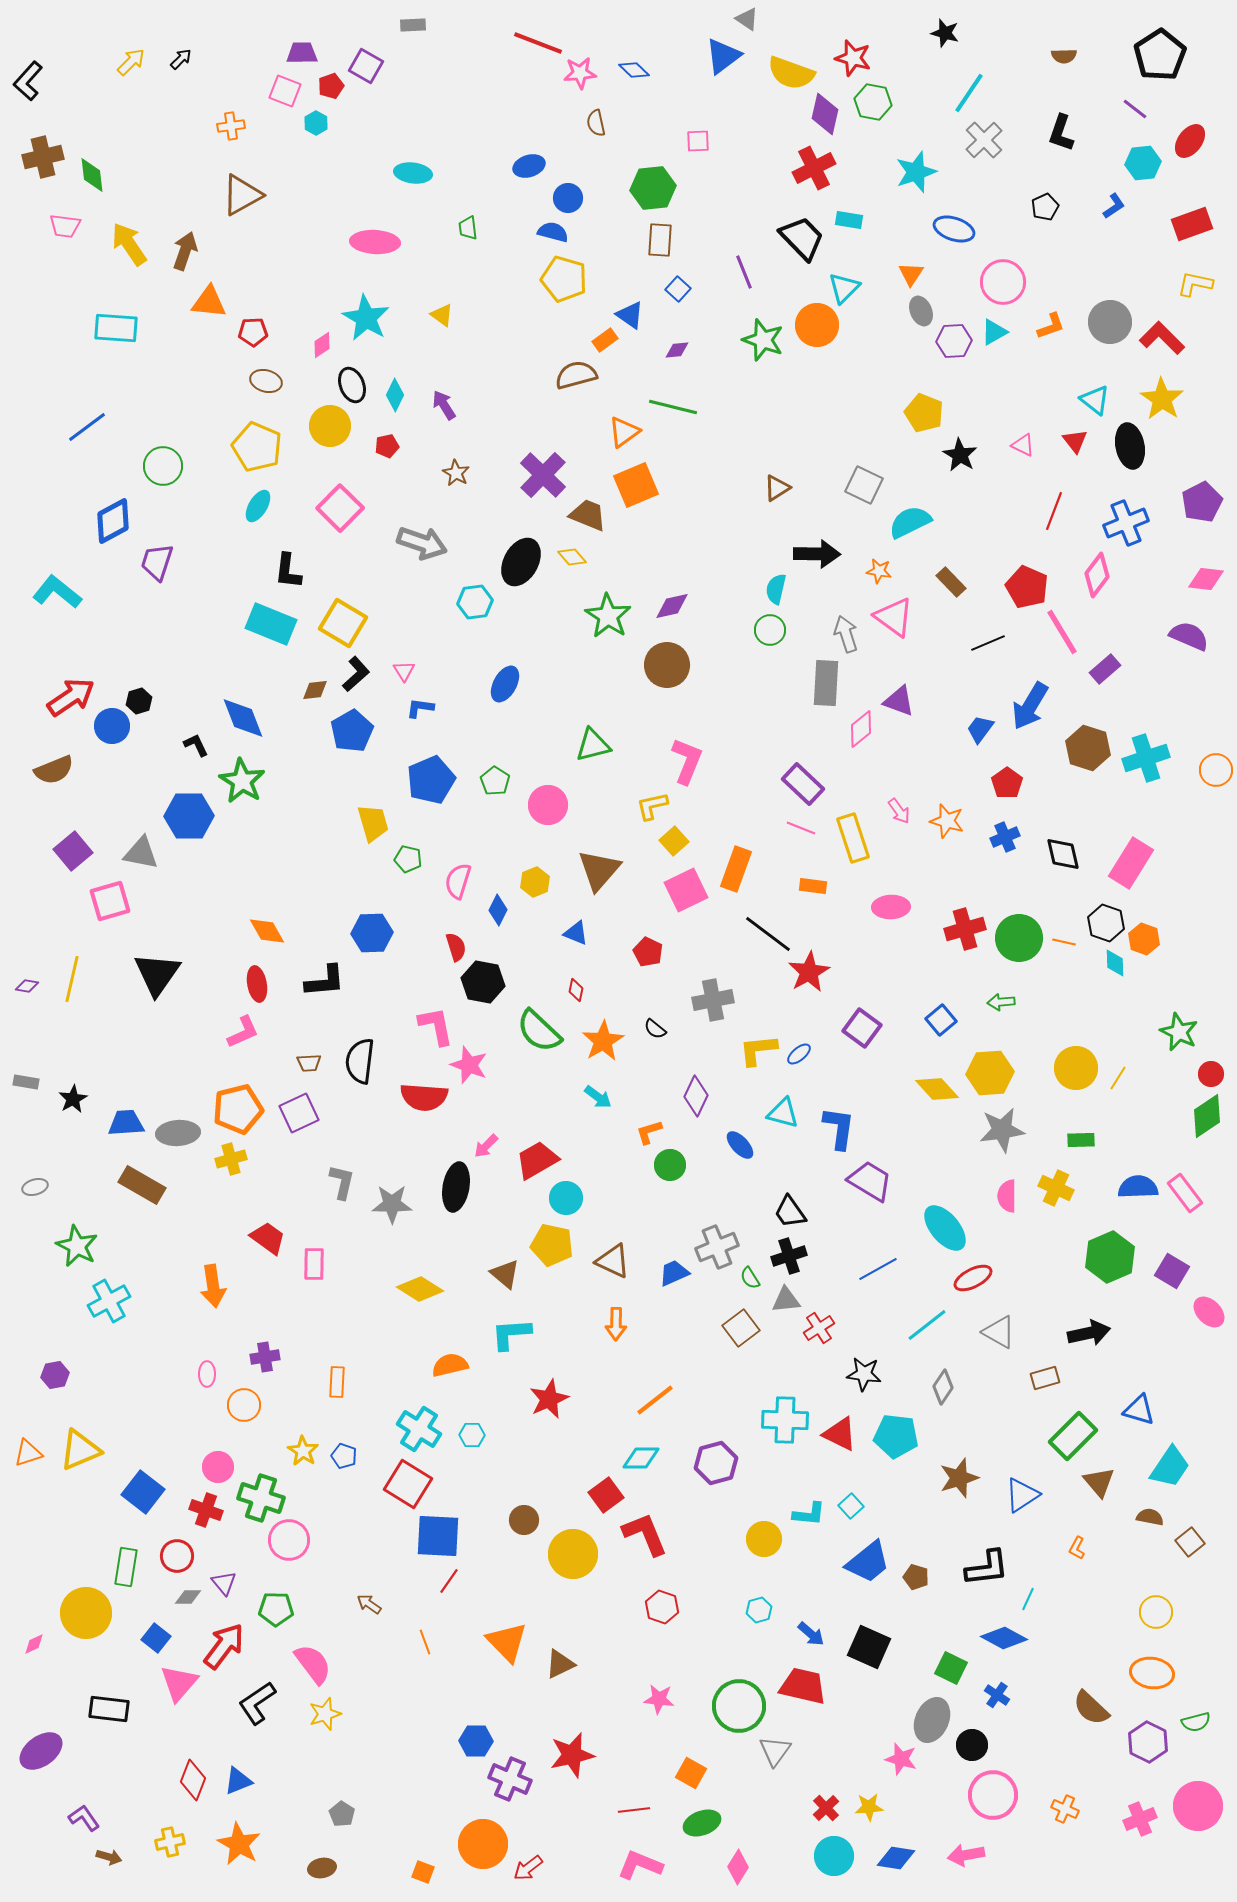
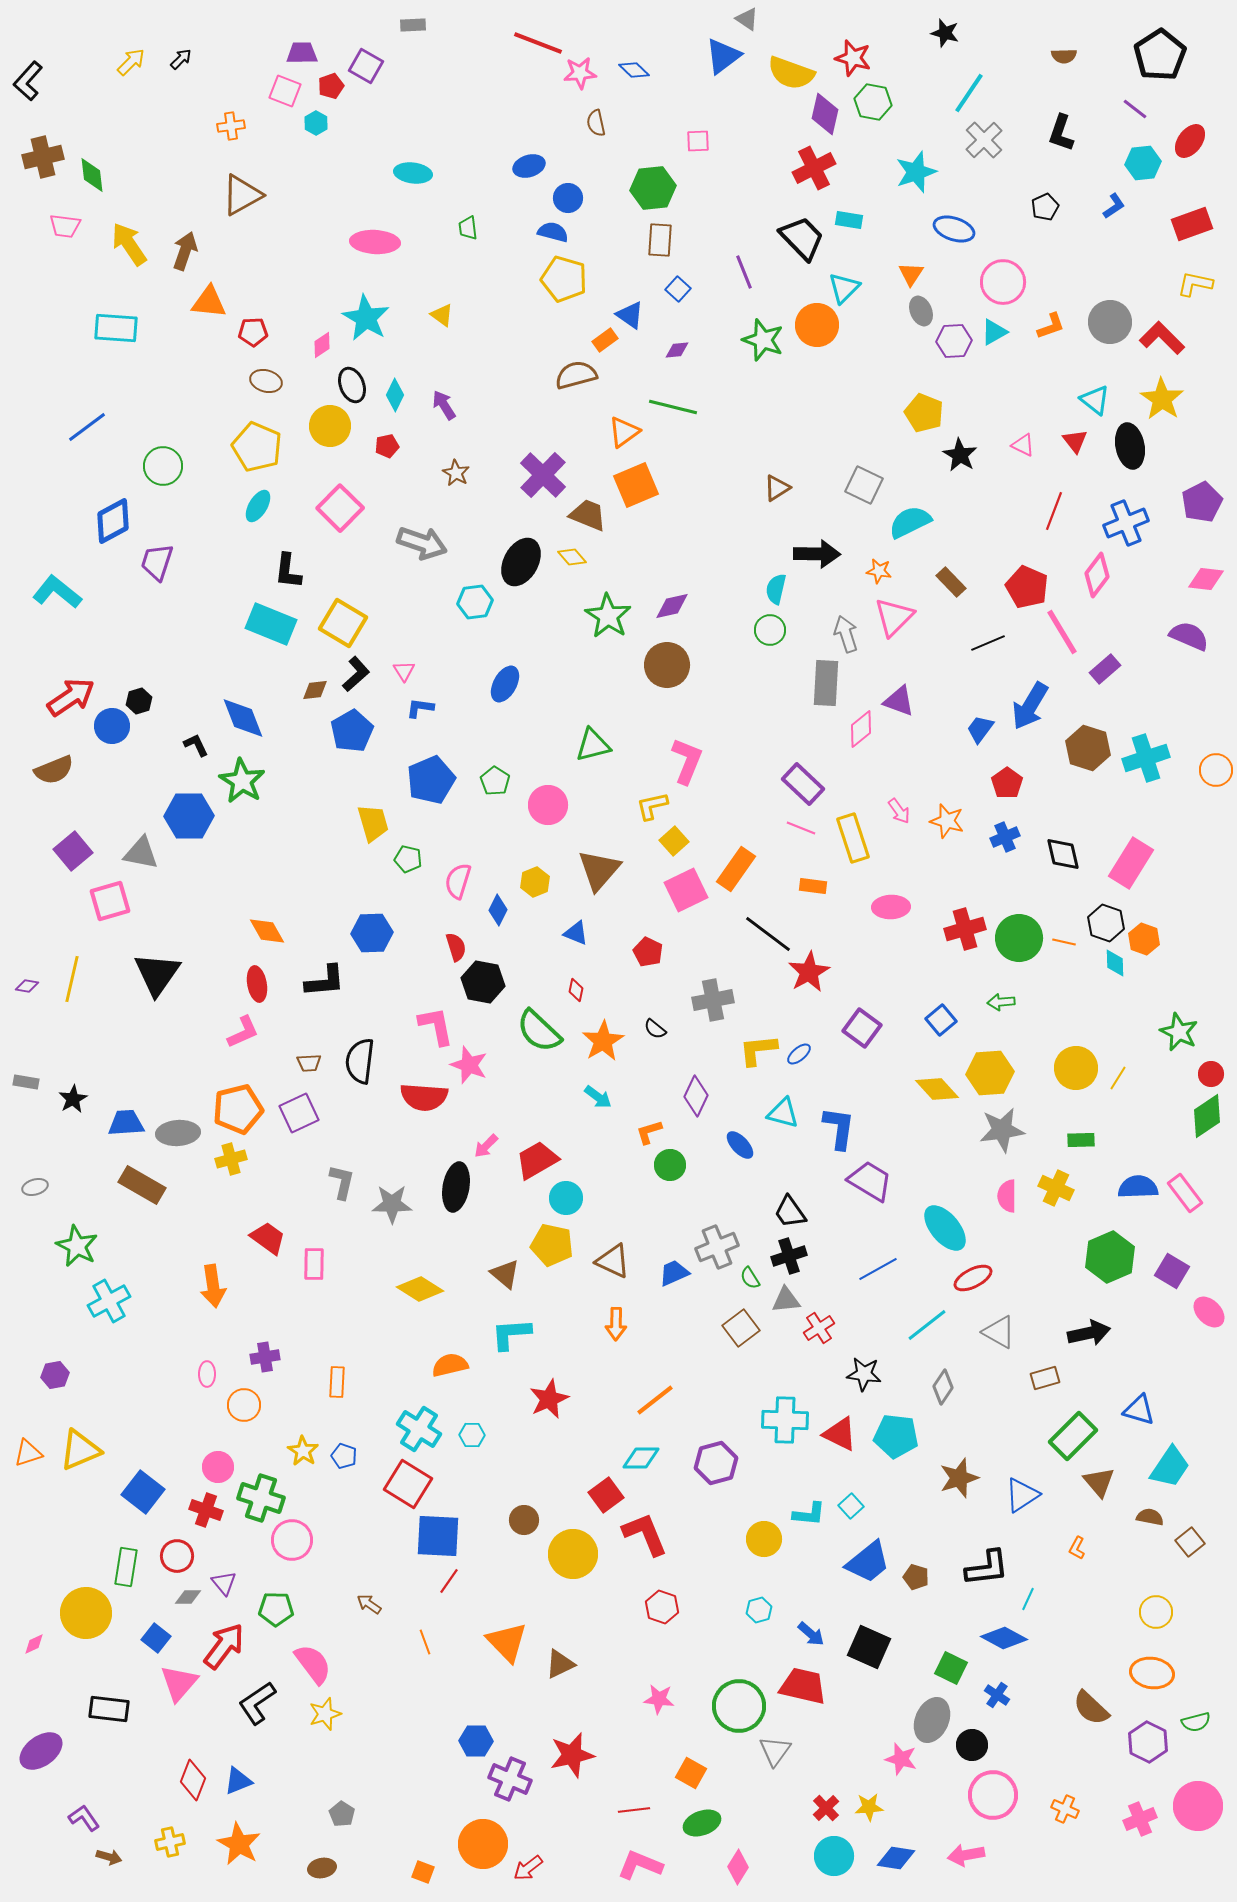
pink triangle at (894, 617): rotated 39 degrees clockwise
orange rectangle at (736, 869): rotated 15 degrees clockwise
pink circle at (289, 1540): moved 3 px right
